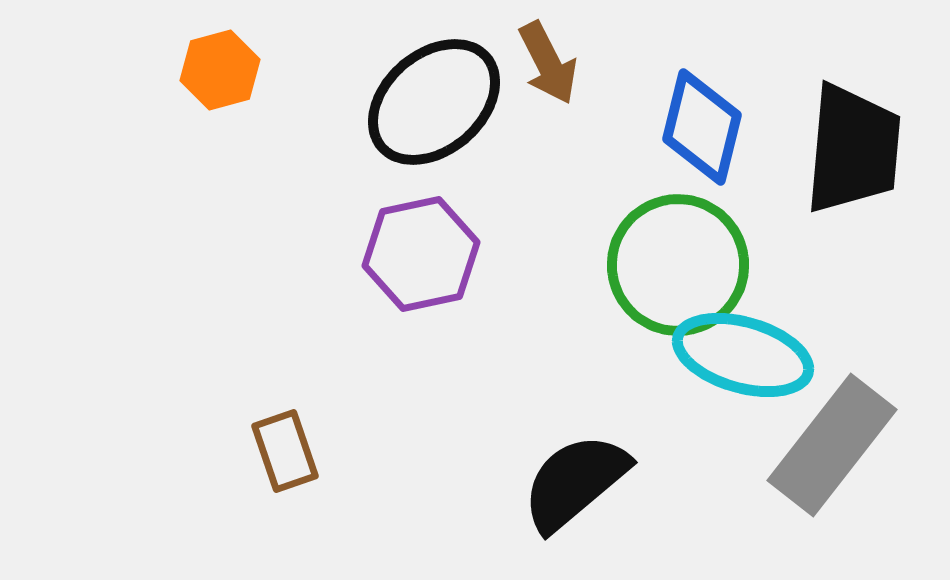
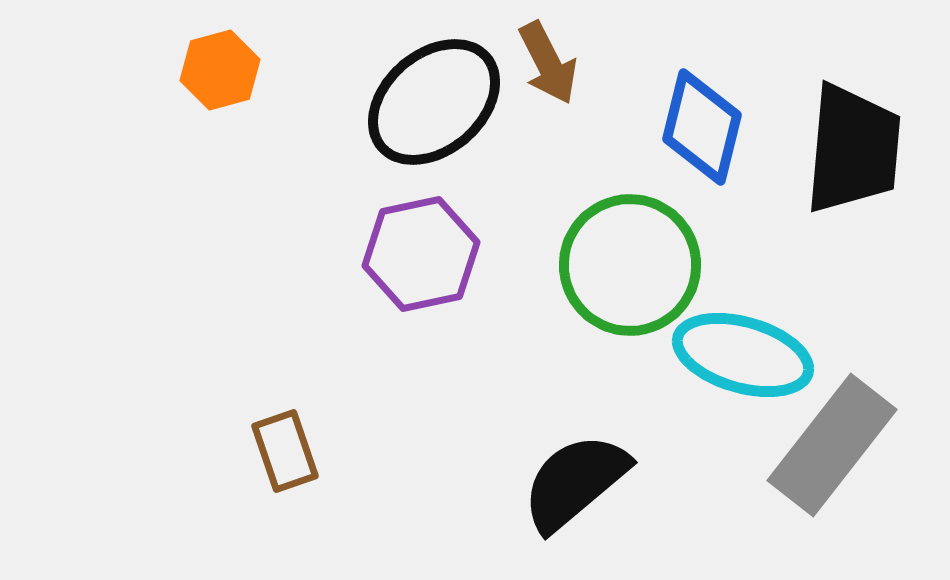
green circle: moved 48 px left
